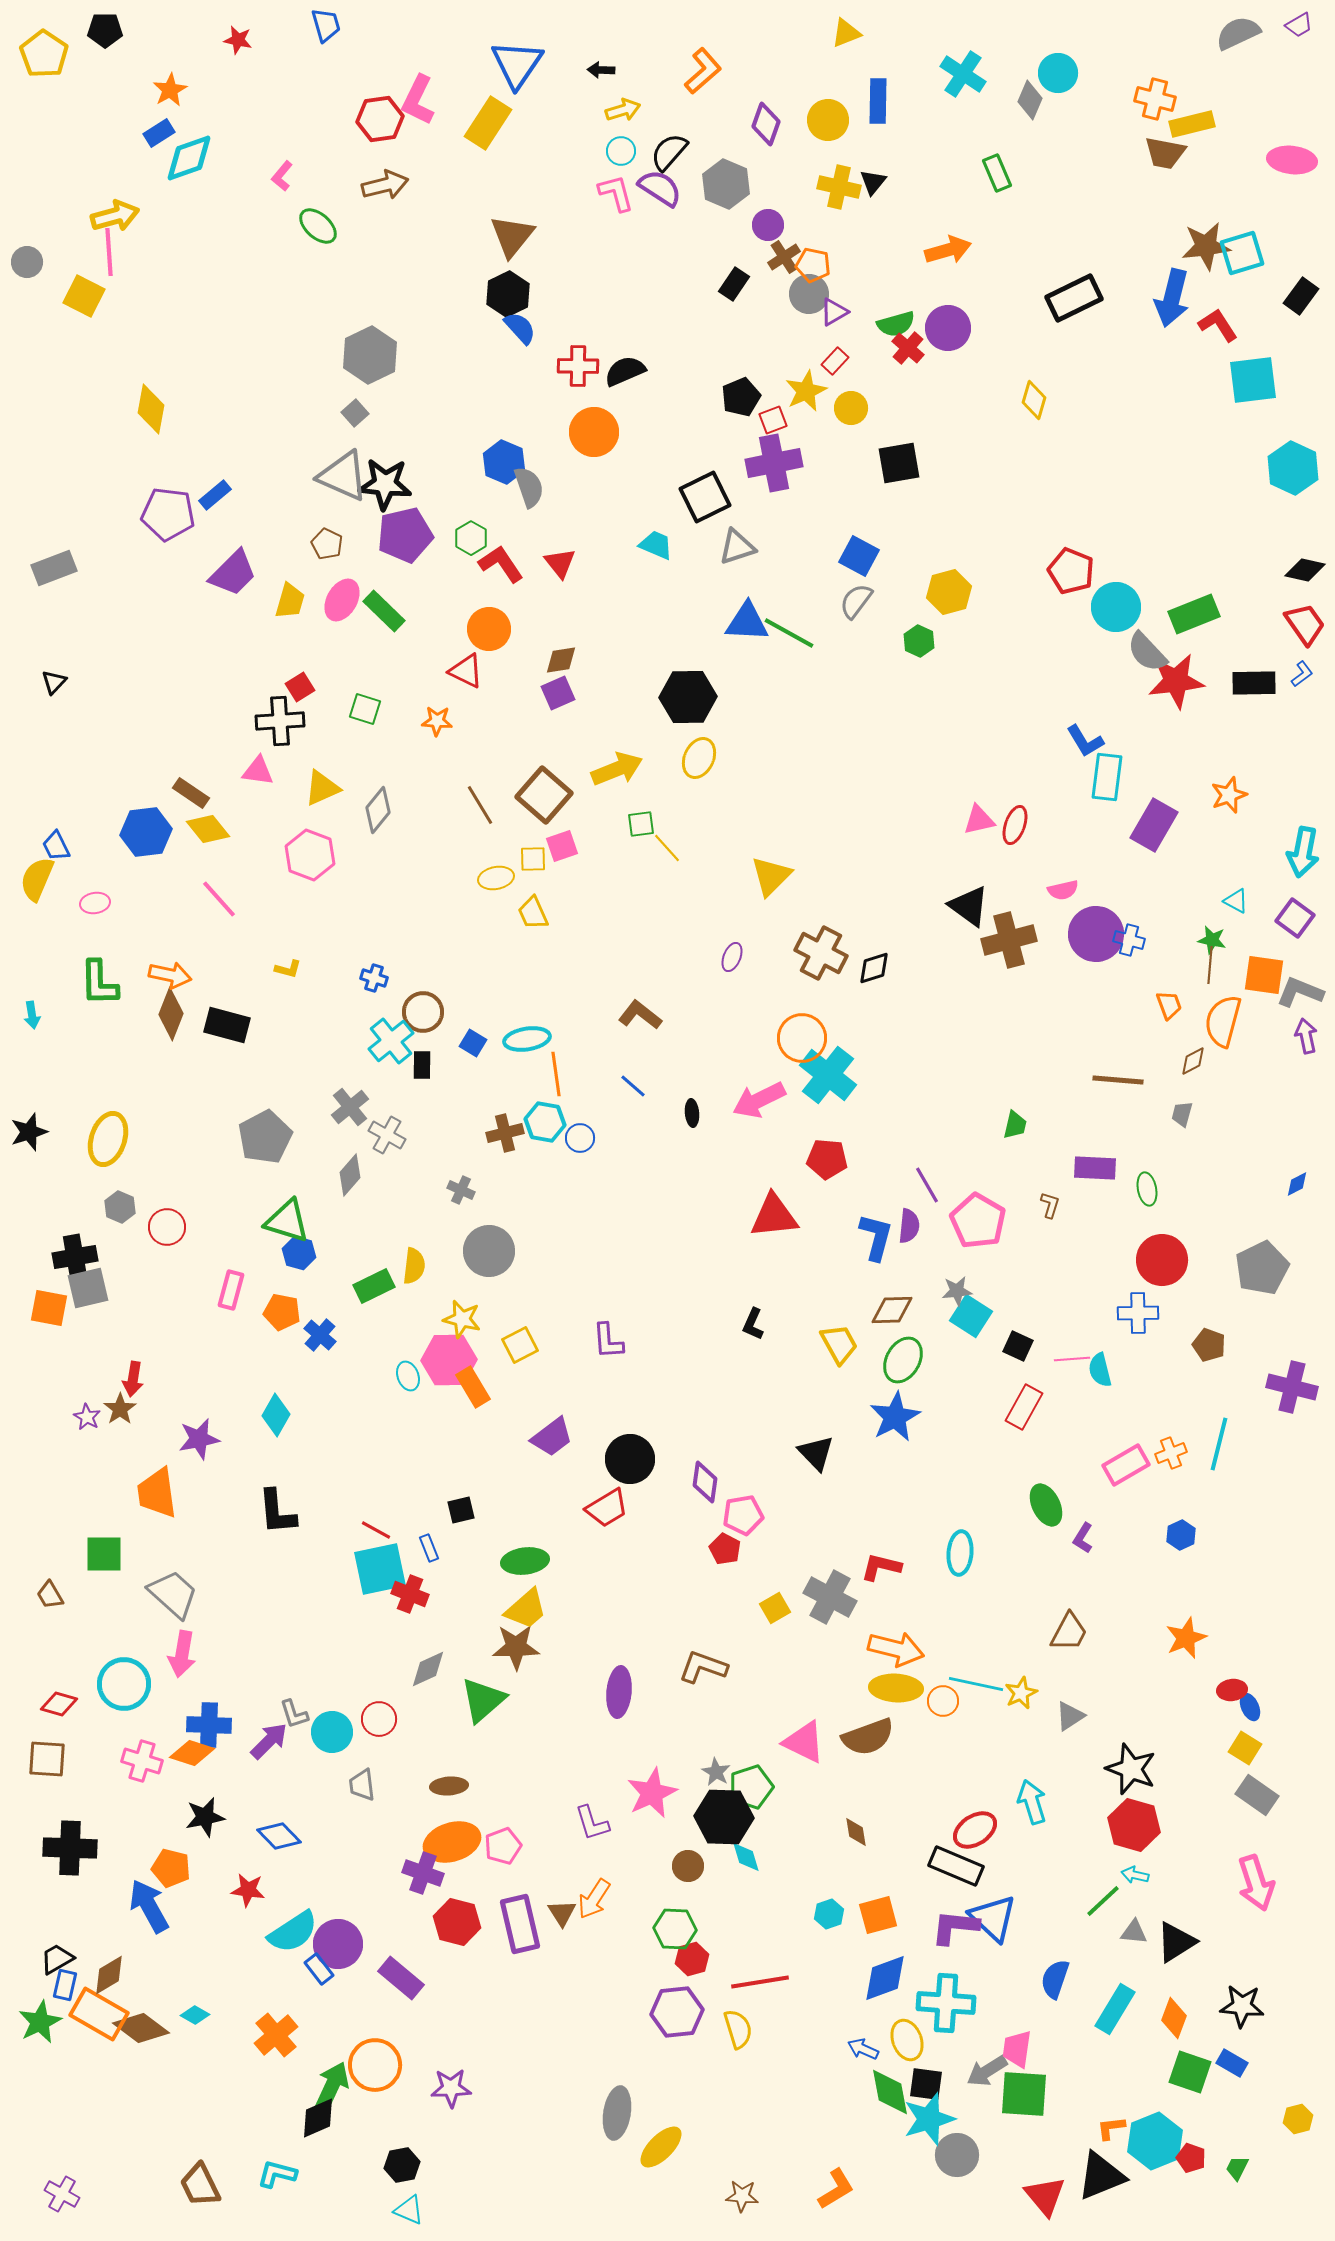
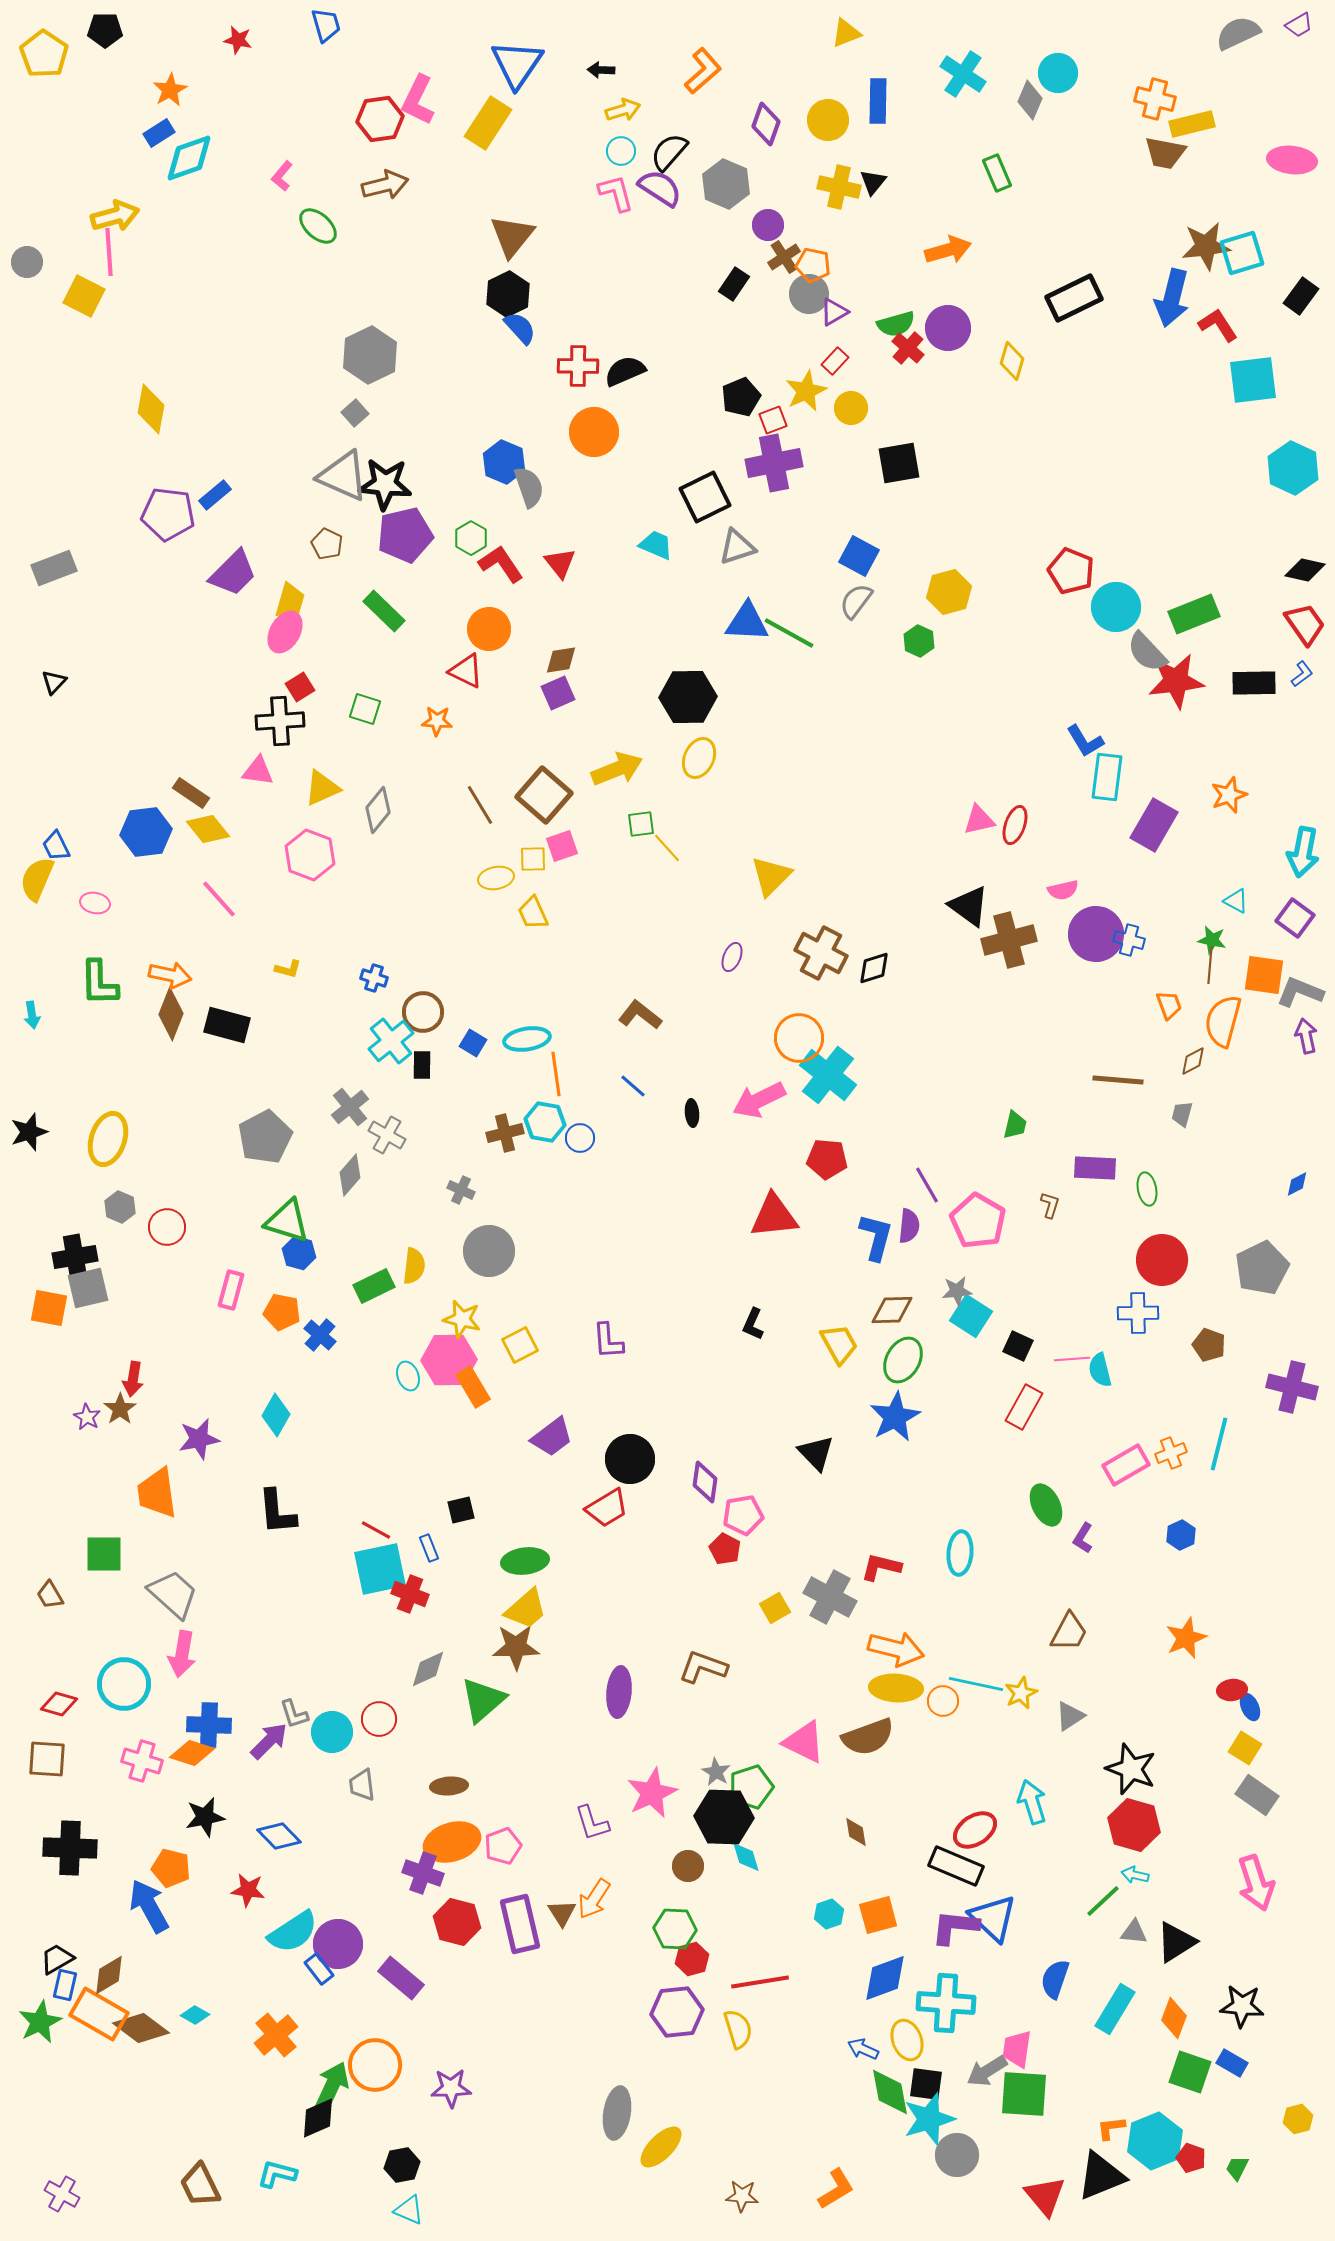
yellow diamond at (1034, 400): moved 22 px left, 39 px up
pink ellipse at (342, 600): moved 57 px left, 32 px down
pink ellipse at (95, 903): rotated 20 degrees clockwise
orange circle at (802, 1038): moved 3 px left
